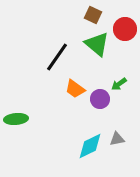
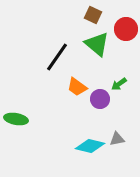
red circle: moved 1 px right
orange trapezoid: moved 2 px right, 2 px up
green ellipse: rotated 15 degrees clockwise
cyan diamond: rotated 40 degrees clockwise
